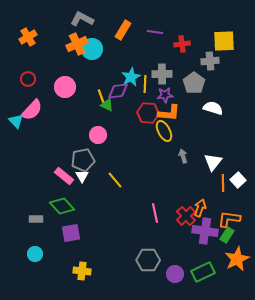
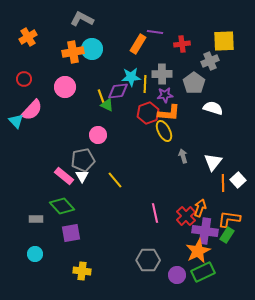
orange rectangle at (123, 30): moved 15 px right, 14 px down
orange cross at (77, 44): moved 4 px left, 8 px down; rotated 15 degrees clockwise
gray cross at (210, 61): rotated 18 degrees counterclockwise
cyan star at (131, 77): rotated 24 degrees clockwise
red circle at (28, 79): moved 4 px left
red hexagon at (148, 113): rotated 25 degrees counterclockwise
orange star at (237, 259): moved 39 px left, 8 px up
purple circle at (175, 274): moved 2 px right, 1 px down
